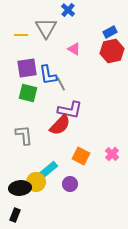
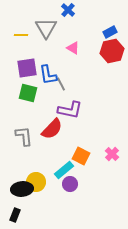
pink triangle: moved 1 px left, 1 px up
red semicircle: moved 8 px left, 4 px down
gray L-shape: moved 1 px down
cyan rectangle: moved 16 px right
black ellipse: moved 2 px right, 1 px down
